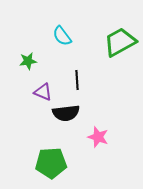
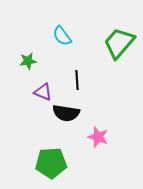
green trapezoid: moved 1 px left, 1 px down; rotated 20 degrees counterclockwise
black semicircle: rotated 16 degrees clockwise
